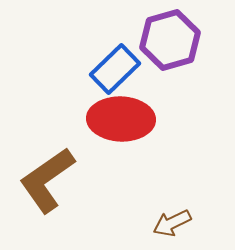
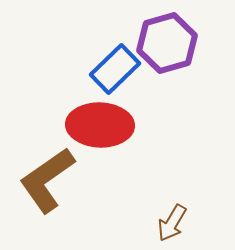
purple hexagon: moved 3 px left, 3 px down
red ellipse: moved 21 px left, 6 px down
brown arrow: rotated 33 degrees counterclockwise
